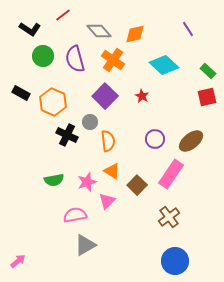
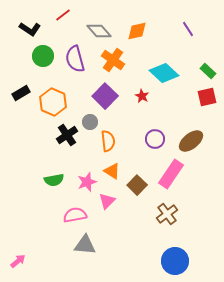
orange diamond: moved 2 px right, 3 px up
cyan diamond: moved 8 px down
black rectangle: rotated 60 degrees counterclockwise
black cross: rotated 30 degrees clockwise
brown cross: moved 2 px left, 3 px up
gray triangle: rotated 35 degrees clockwise
